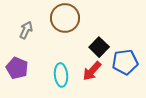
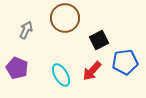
black square: moved 7 px up; rotated 18 degrees clockwise
cyan ellipse: rotated 25 degrees counterclockwise
